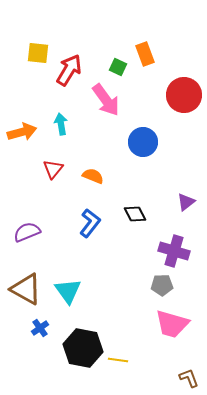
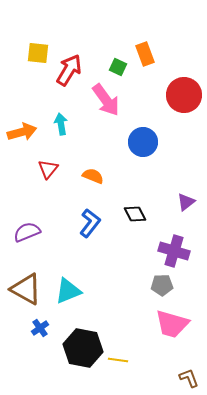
red triangle: moved 5 px left
cyan triangle: rotated 44 degrees clockwise
